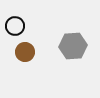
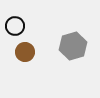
gray hexagon: rotated 12 degrees counterclockwise
